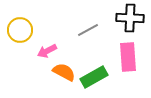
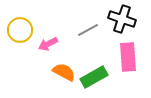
black cross: moved 8 px left, 1 px down; rotated 16 degrees clockwise
pink arrow: moved 1 px right, 7 px up
